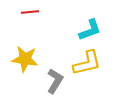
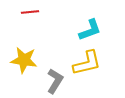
yellow star: moved 1 px left, 1 px down
